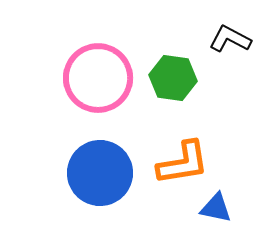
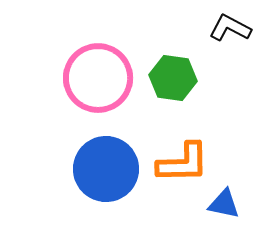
black L-shape: moved 11 px up
orange L-shape: rotated 8 degrees clockwise
blue circle: moved 6 px right, 4 px up
blue triangle: moved 8 px right, 4 px up
